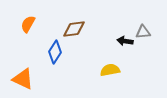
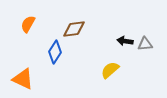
gray triangle: moved 2 px right, 12 px down
yellow semicircle: rotated 30 degrees counterclockwise
